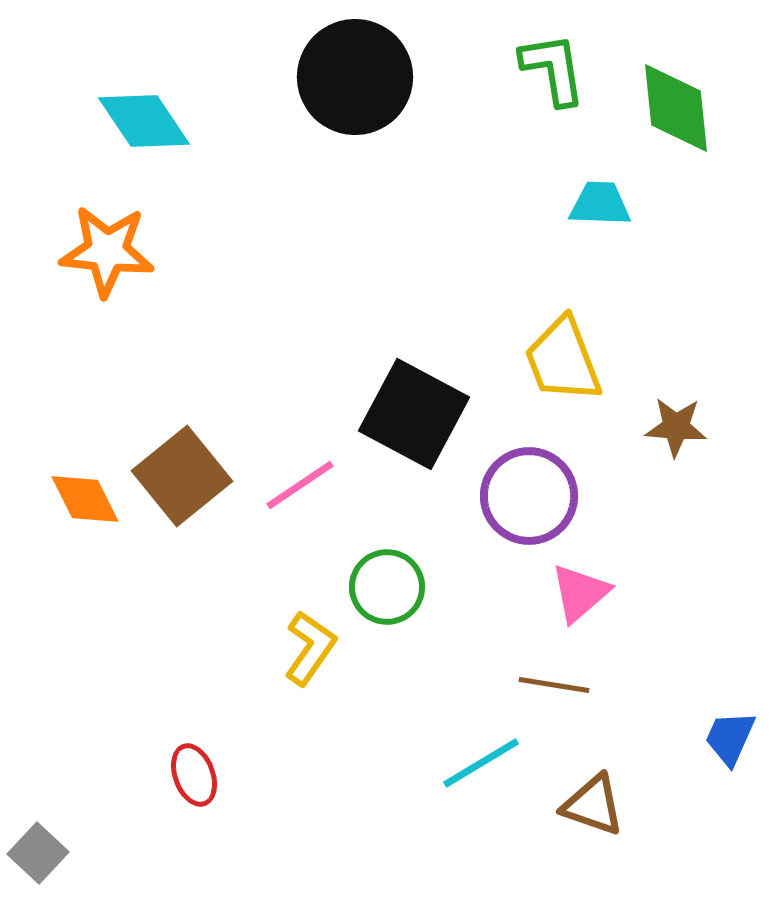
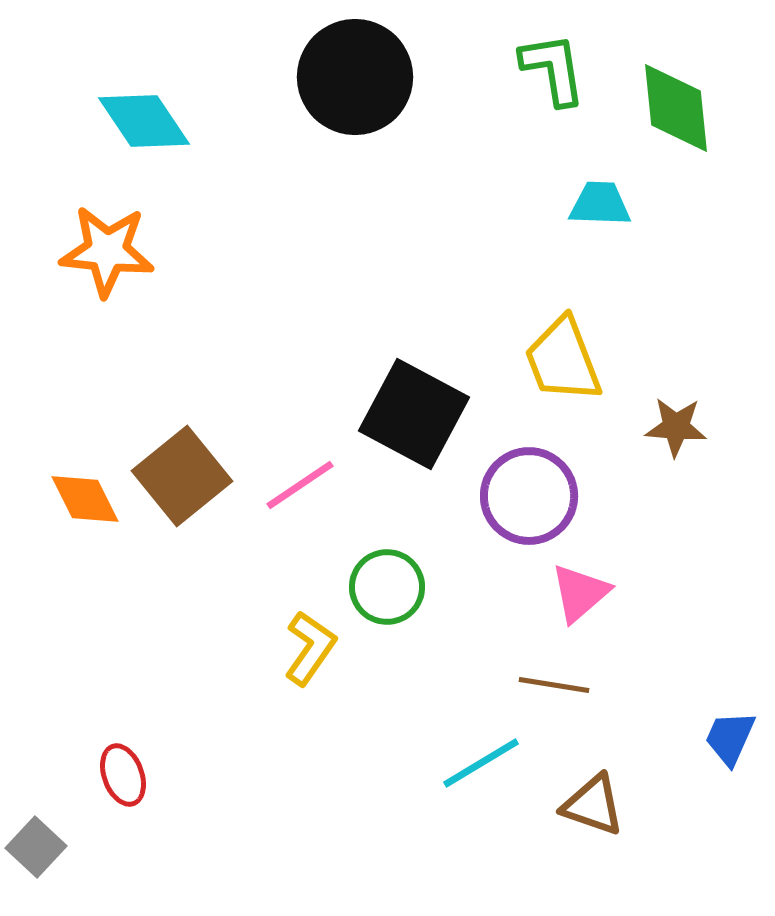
red ellipse: moved 71 px left
gray square: moved 2 px left, 6 px up
